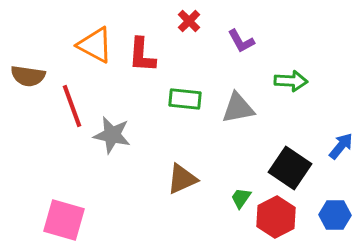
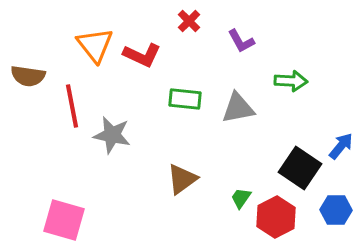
orange triangle: rotated 24 degrees clockwise
red L-shape: rotated 69 degrees counterclockwise
red line: rotated 9 degrees clockwise
black square: moved 10 px right
brown triangle: rotated 12 degrees counterclockwise
blue hexagon: moved 1 px right, 5 px up
